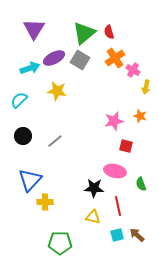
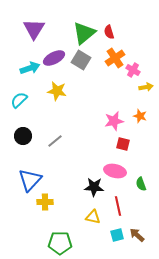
gray square: moved 1 px right
yellow arrow: rotated 112 degrees counterclockwise
red square: moved 3 px left, 2 px up
black star: moved 1 px up
